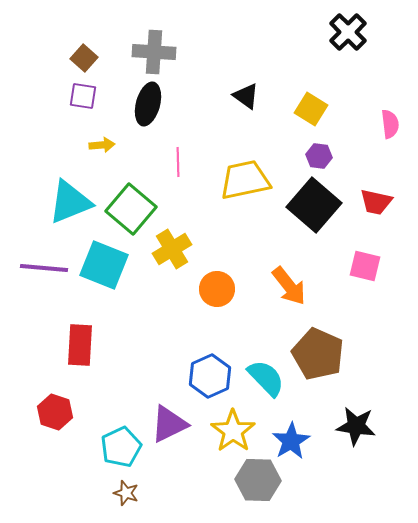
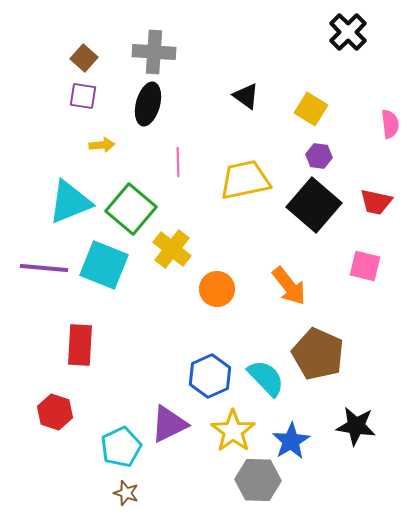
yellow cross: rotated 21 degrees counterclockwise
